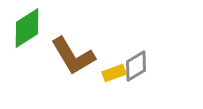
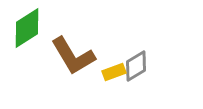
yellow rectangle: moved 1 px up
